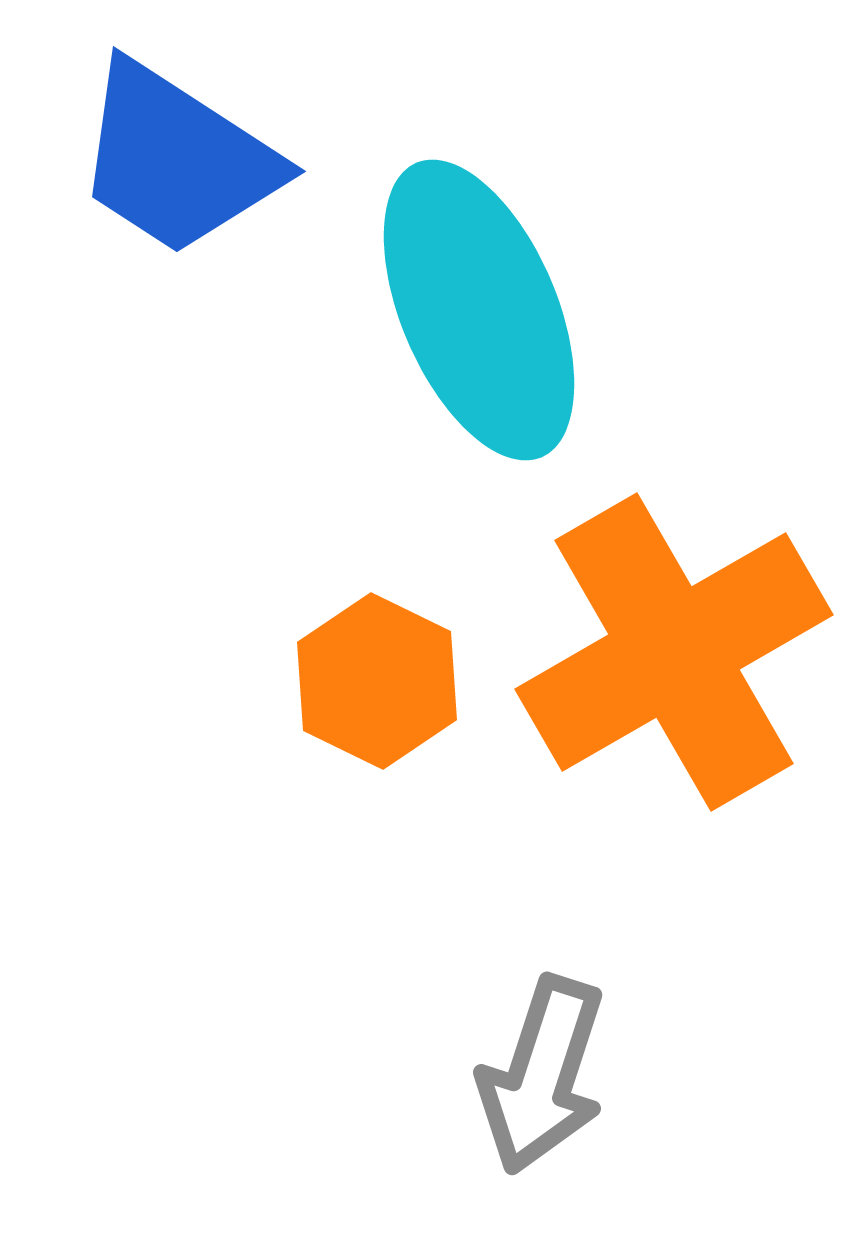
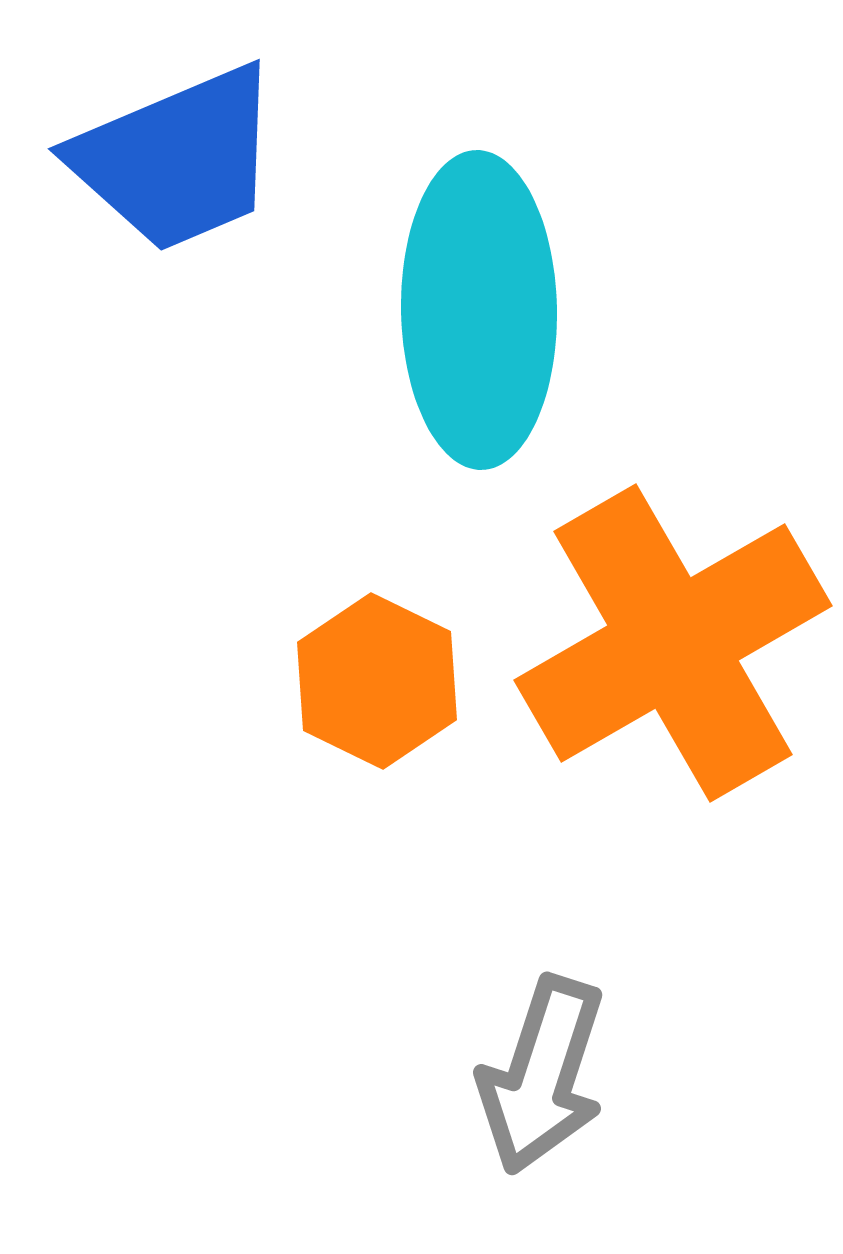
blue trapezoid: rotated 56 degrees counterclockwise
cyan ellipse: rotated 22 degrees clockwise
orange cross: moved 1 px left, 9 px up
